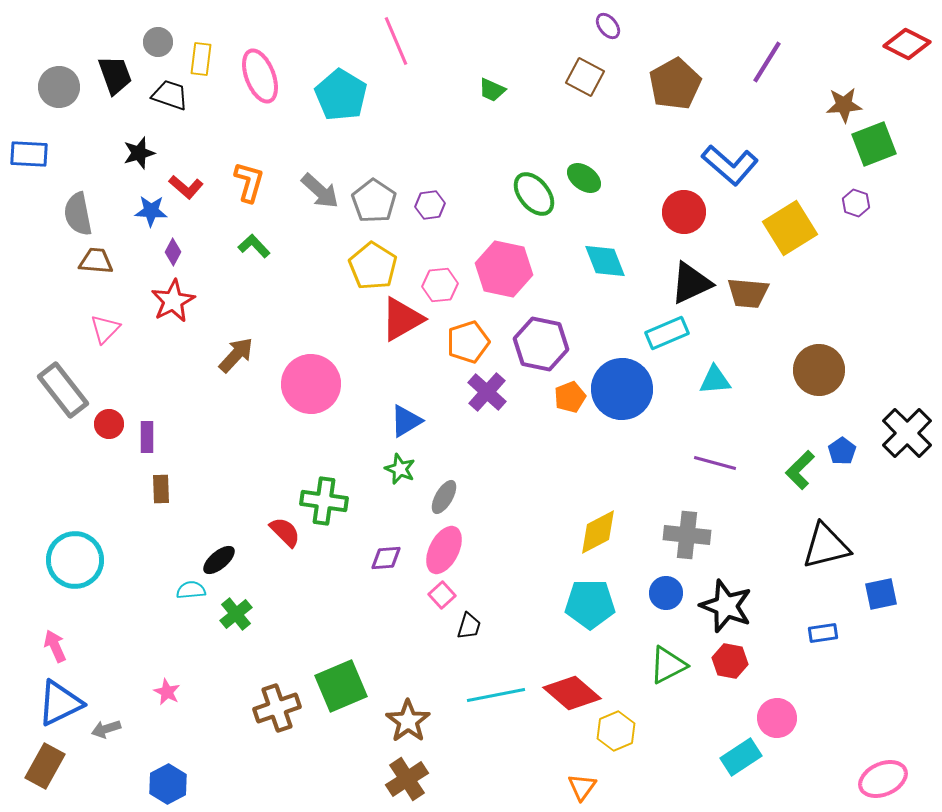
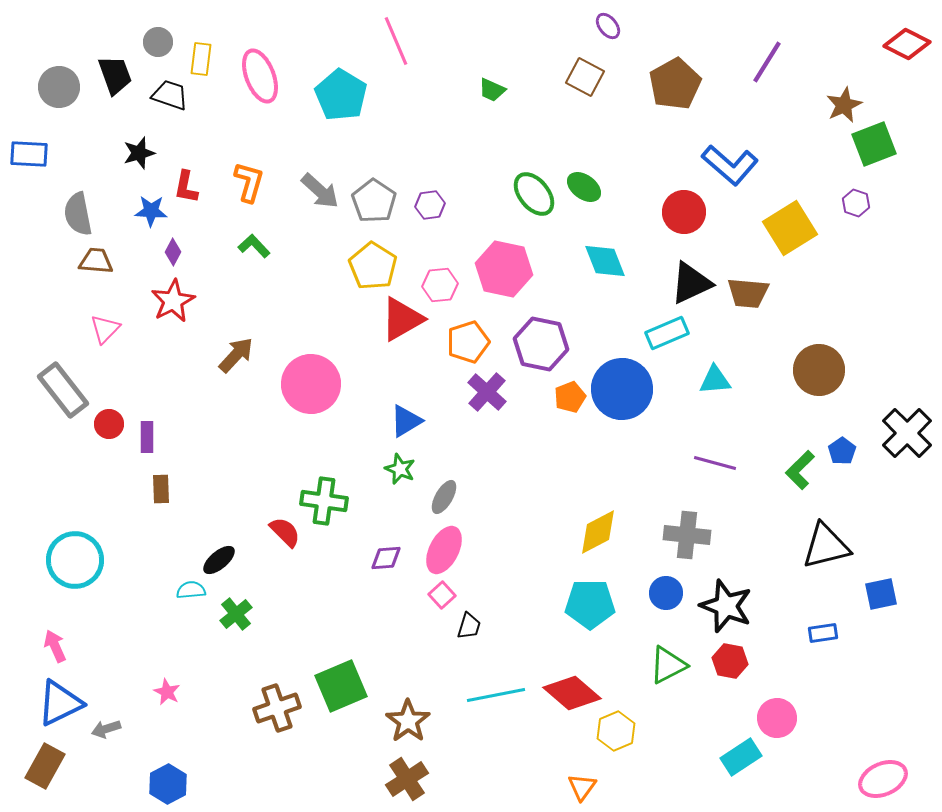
brown star at (844, 105): rotated 21 degrees counterclockwise
green ellipse at (584, 178): moved 9 px down
red L-shape at (186, 187): rotated 60 degrees clockwise
